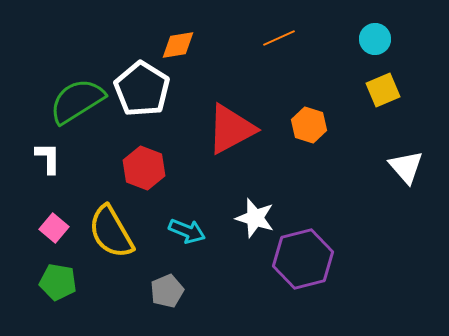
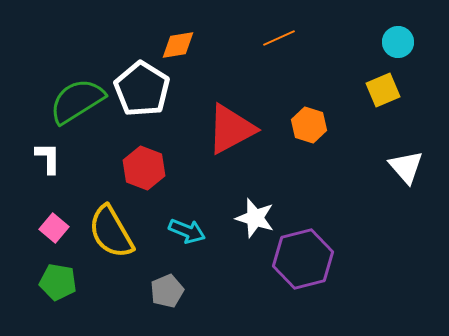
cyan circle: moved 23 px right, 3 px down
